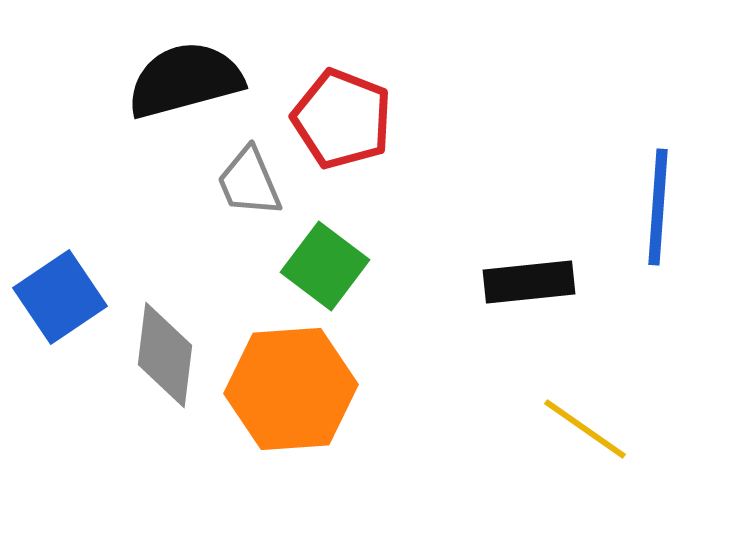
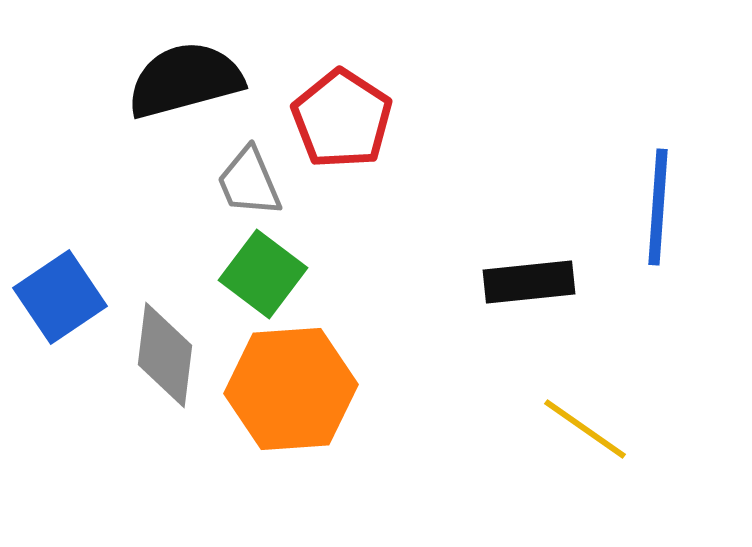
red pentagon: rotated 12 degrees clockwise
green square: moved 62 px left, 8 px down
